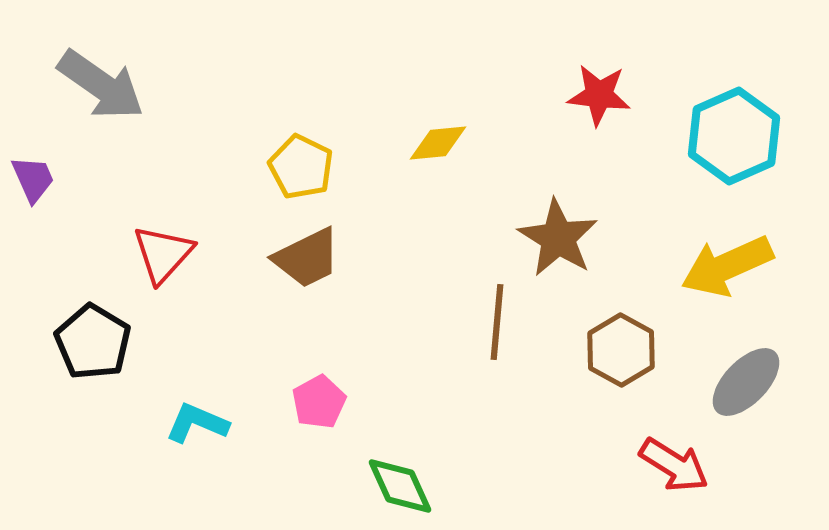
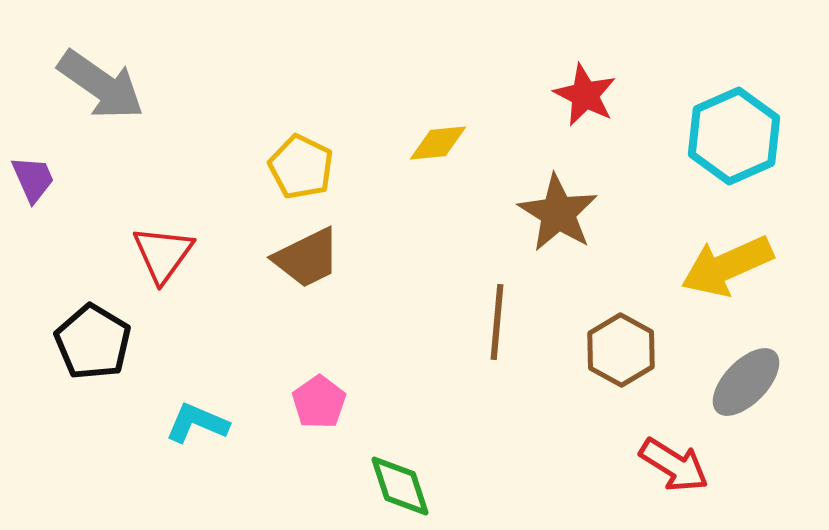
red star: moved 14 px left; rotated 20 degrees clockwise
brown star: moved 25 px up
red triangle: rotated 6 degrees counterclockwise
pink pentagon: rotated 6 degrees counterclockwise
green diamond: rotated 6 degrees clockwise
